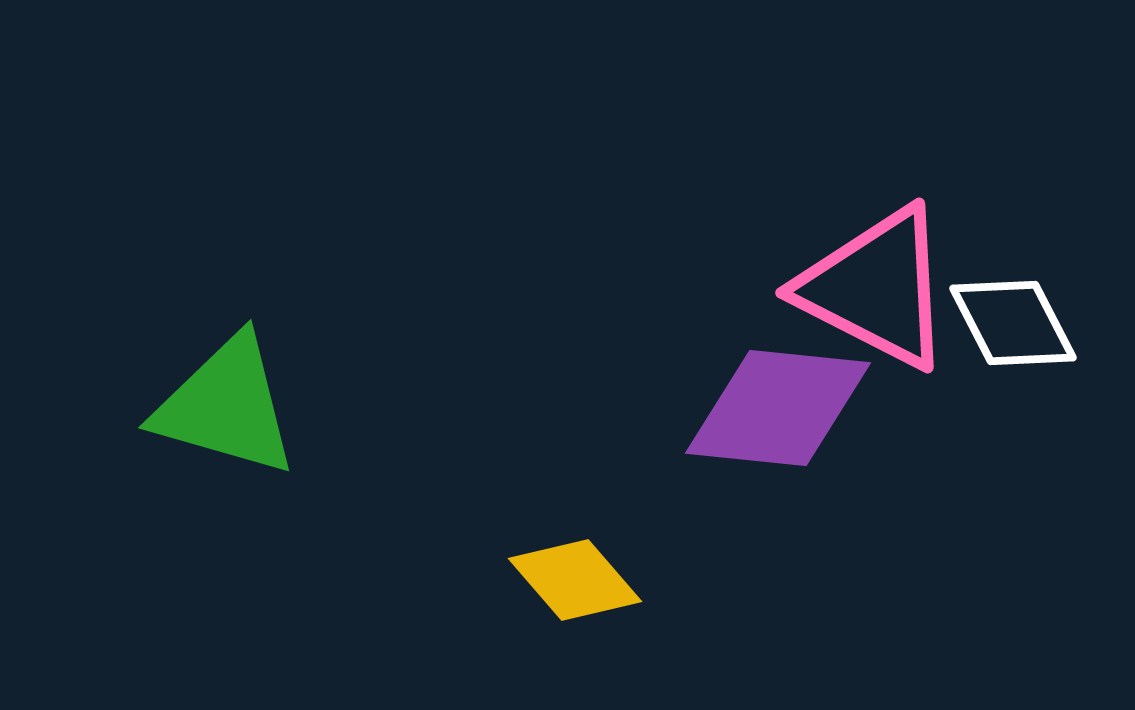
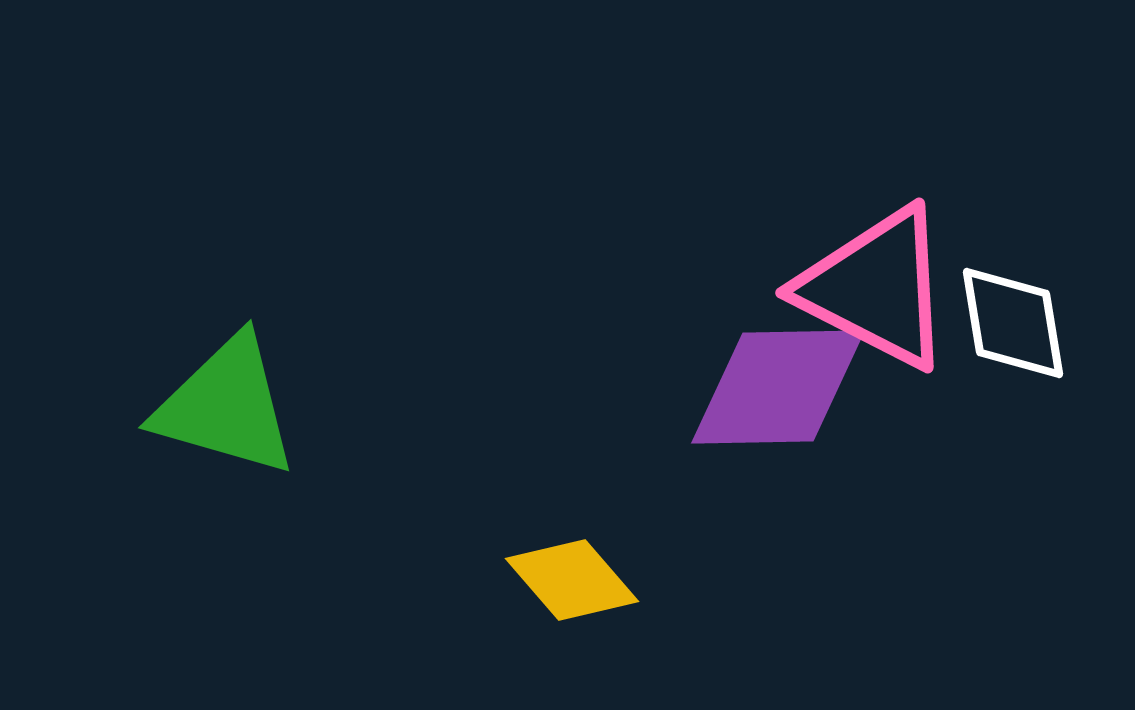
white diamond: rotated 18 degrees clockwise
purple diamond: moved 21 px up; rotated 7 degrees counterclockwise
yellow diamond: moved 3 px left
